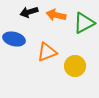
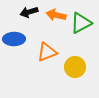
green triangle: moved 3 px left
blue ellipse: rotated 15 degrees counterclockwise
yellow circle: moved 1 px down
